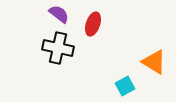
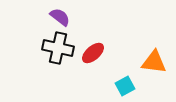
purple semicircle: moved 1 px right, 3 px down
red ellipse: moved 29 px down; rotated 30 degrees clockwise
orange triangle: rotated 24 degrees counterclockwise
